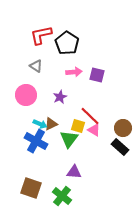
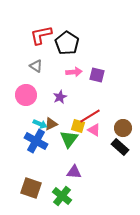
red line: rotated 75 degrees counterclockwise
